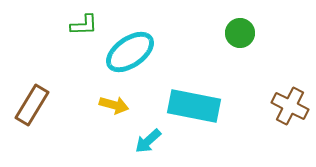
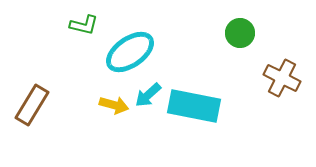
green L-shape: rotated 16 degrees clockwise
brown cross: moved 8 px left, 28 px up
cyan arrow: moved 46 px up
